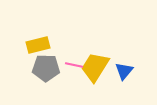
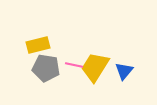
gray pentagon: rotated 8 degrees clockwise
